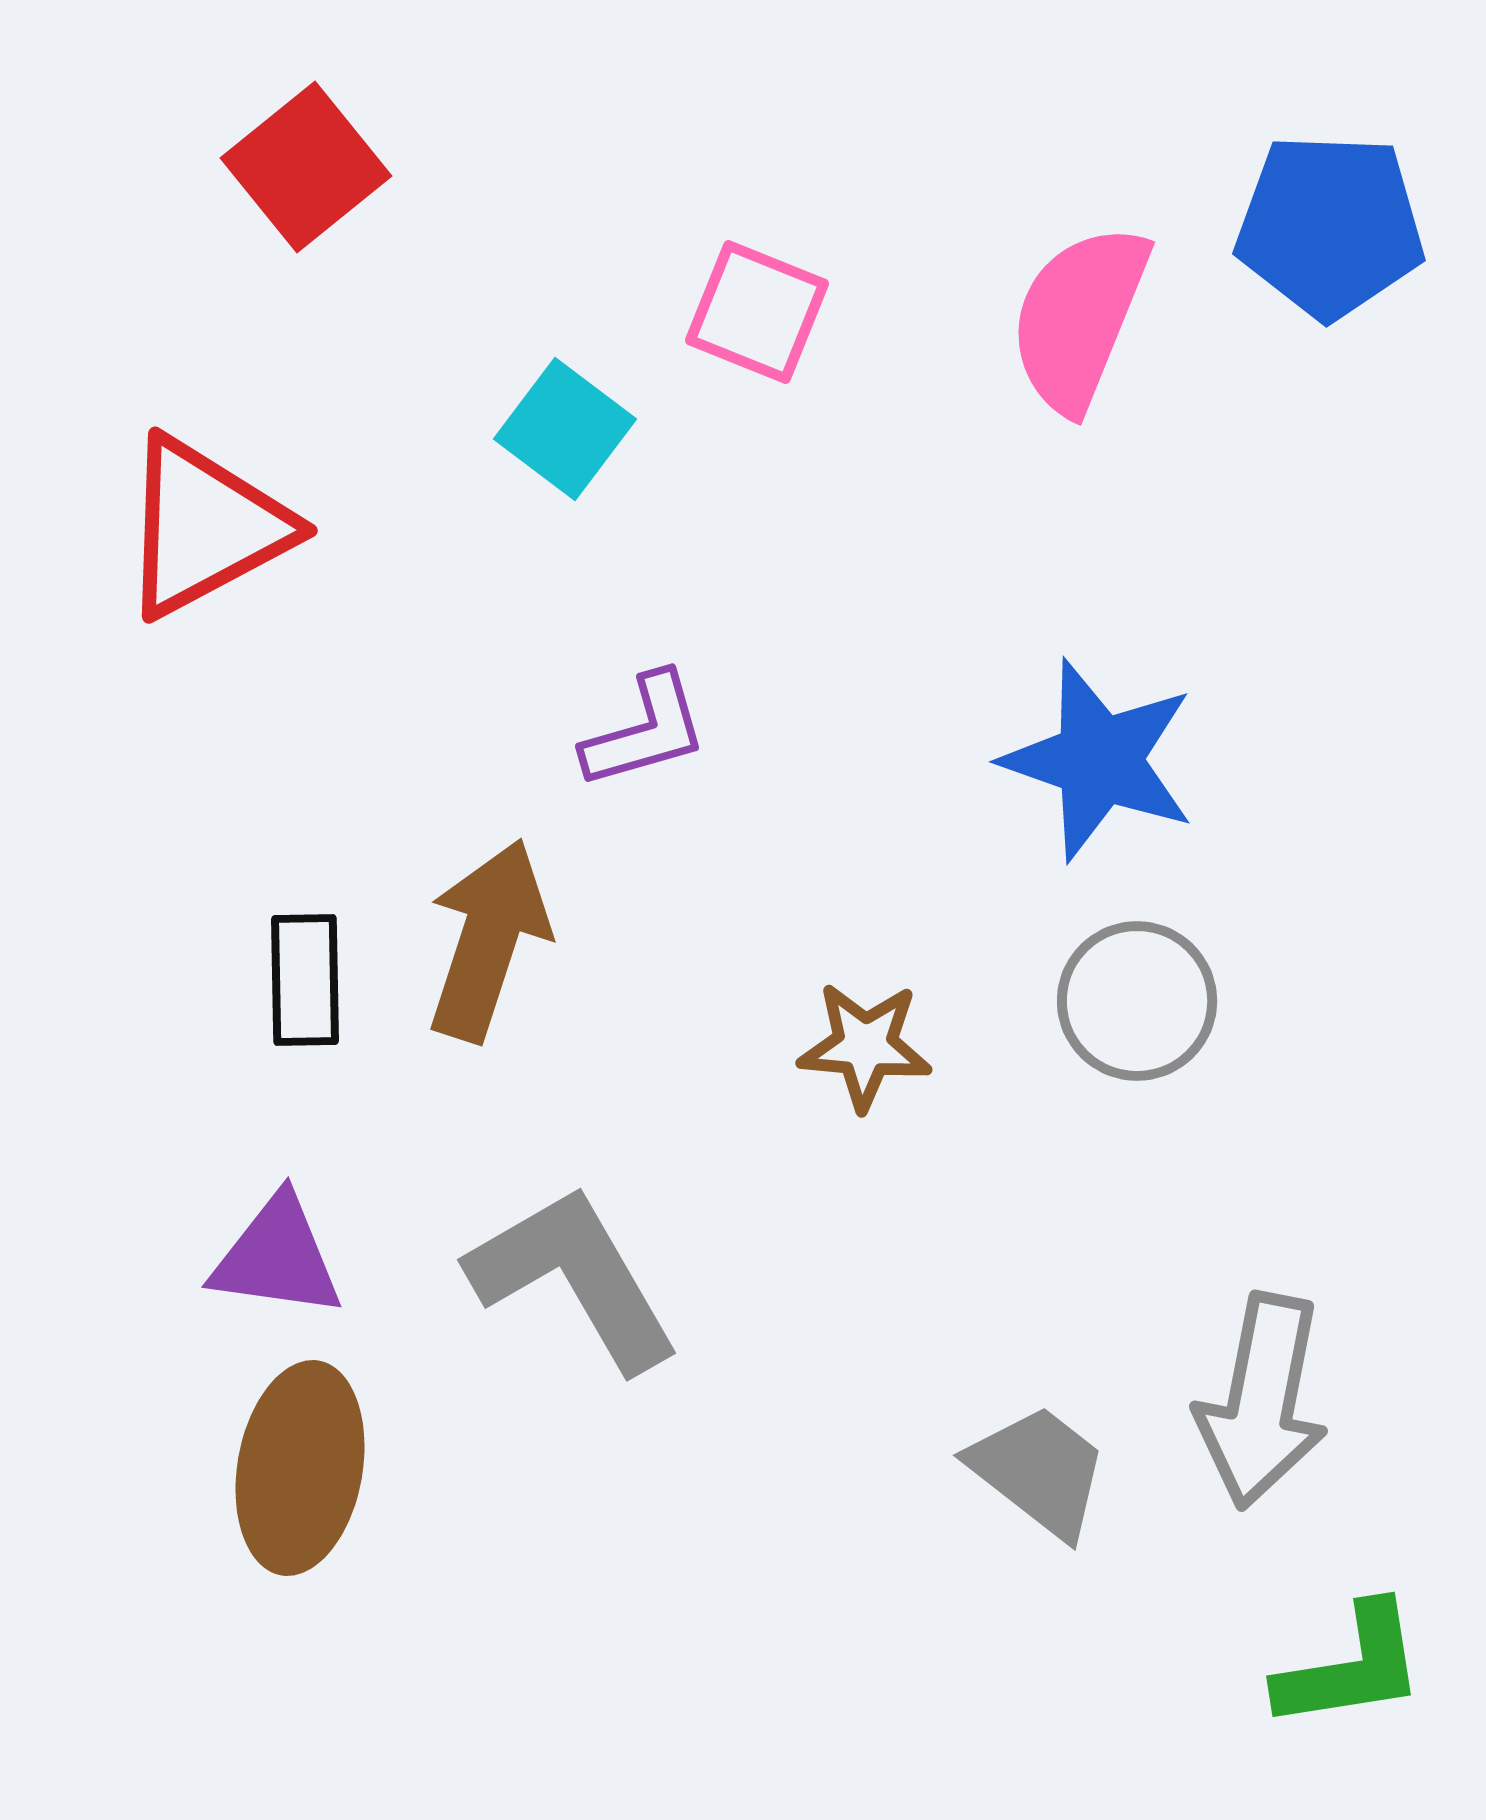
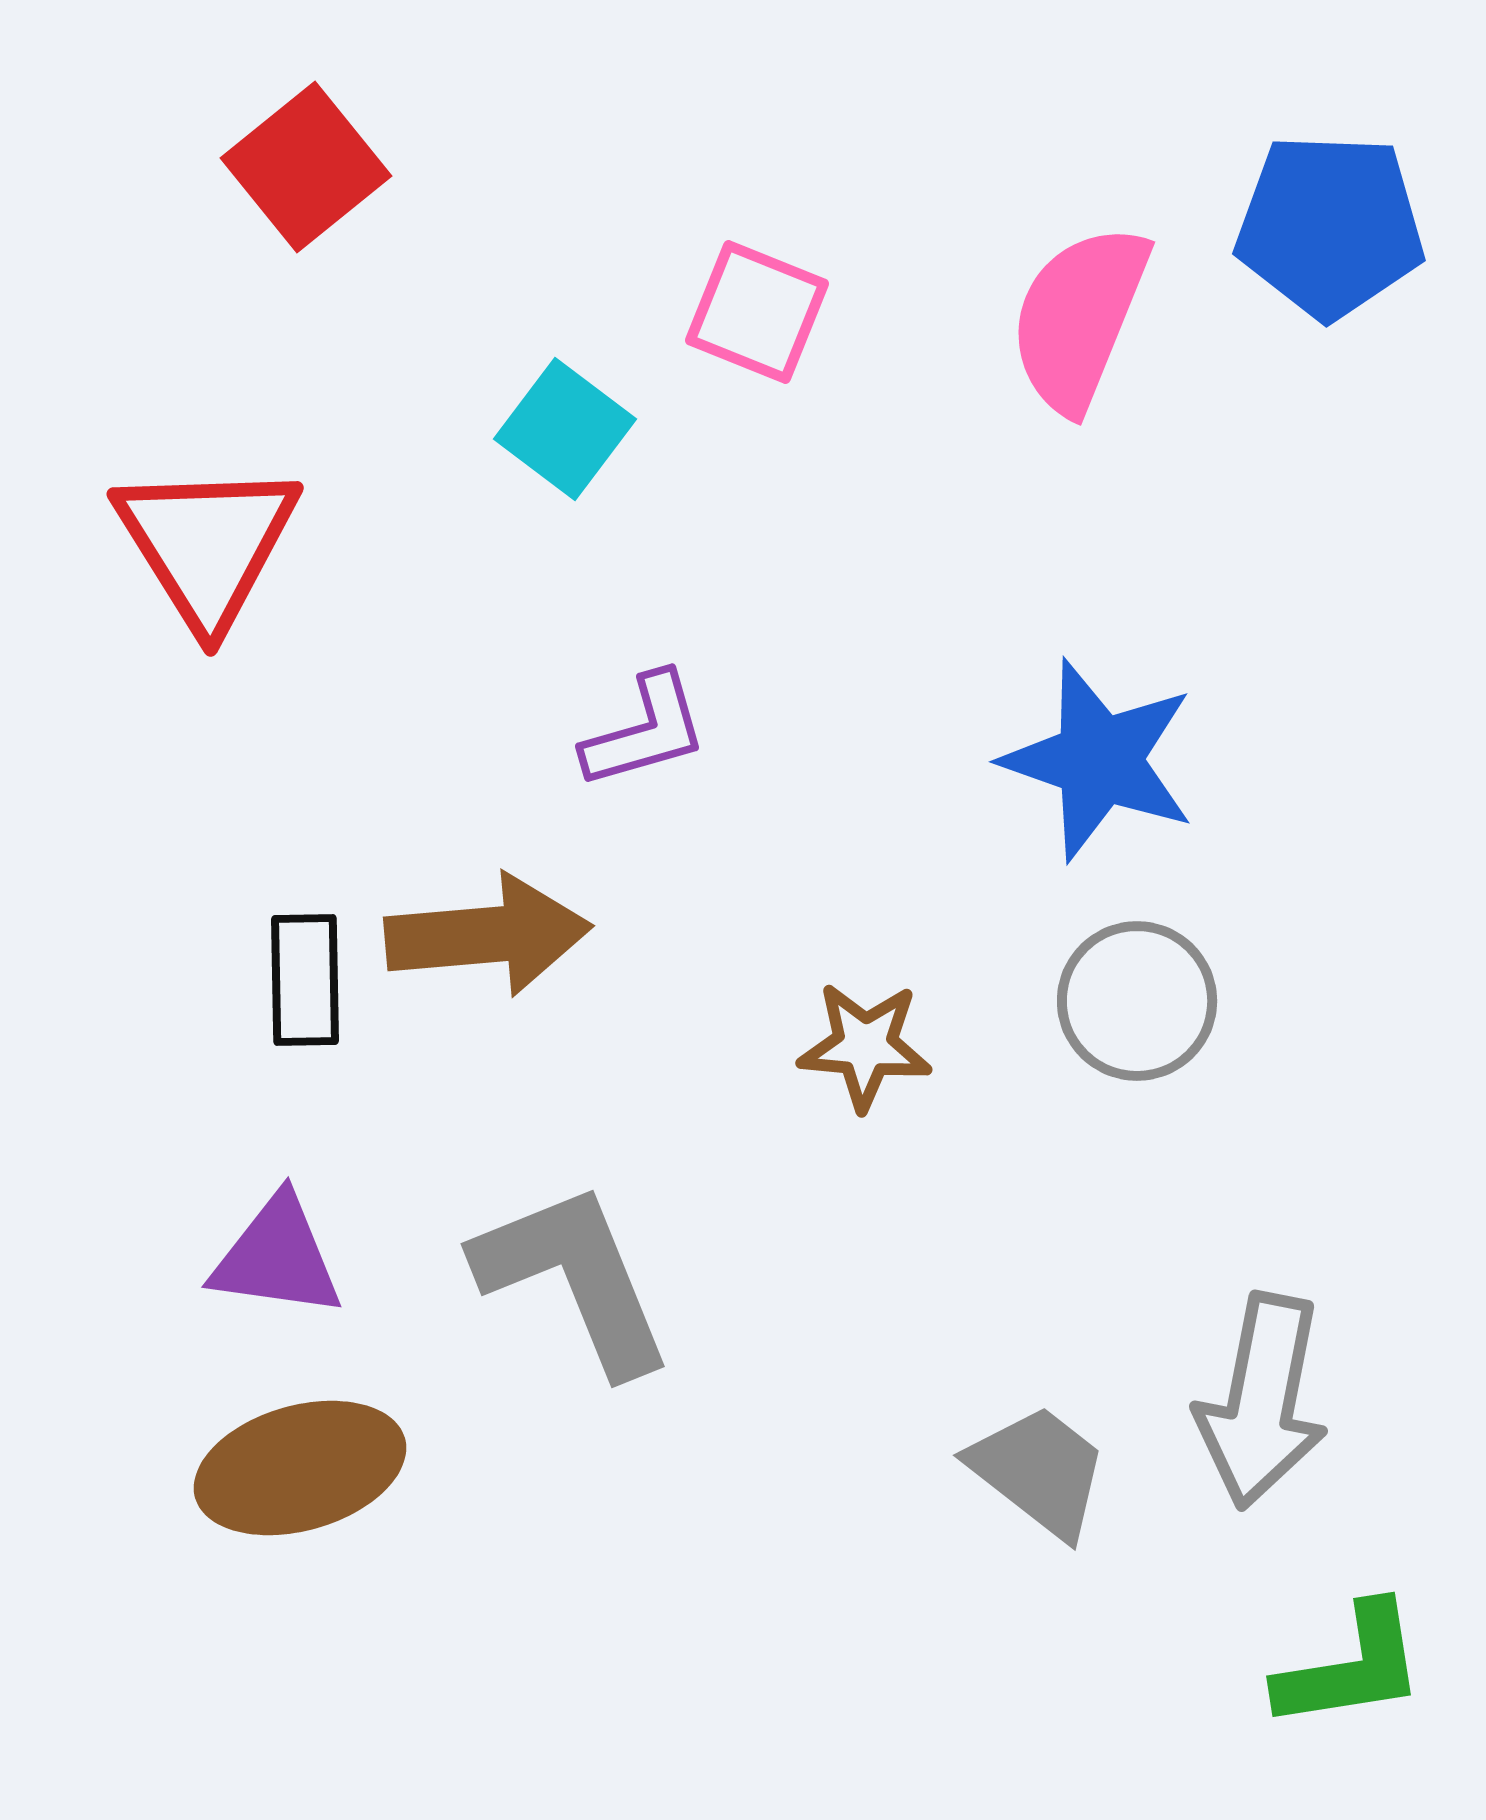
red triangle: moved 2 px right, 17 px down; rotated 34 degrees counterclockwise
brown arrow: moved 5 px up; rotated 67 degrees clockwise
gray L-shape: rotated 8 degrees clockwise
brown ellipse: rotated 64 degrees clockwise
